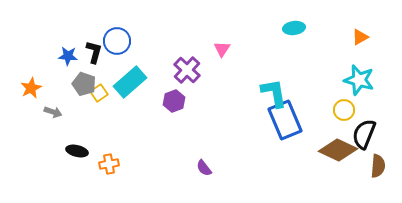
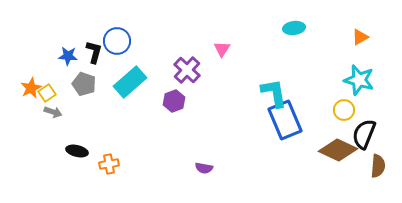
yellow square: moved 52 px left
purple semicircle: rotated 42 degrees counterclockwise
